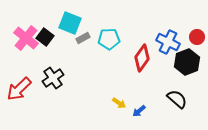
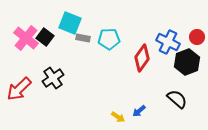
gray rectangle: rotated 40 degrees clockwise
yellow arrow: moved 1 px left, 14 px down
